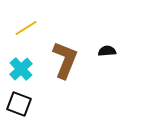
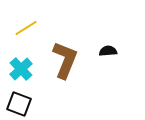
black semicircle: moved 1 px right
